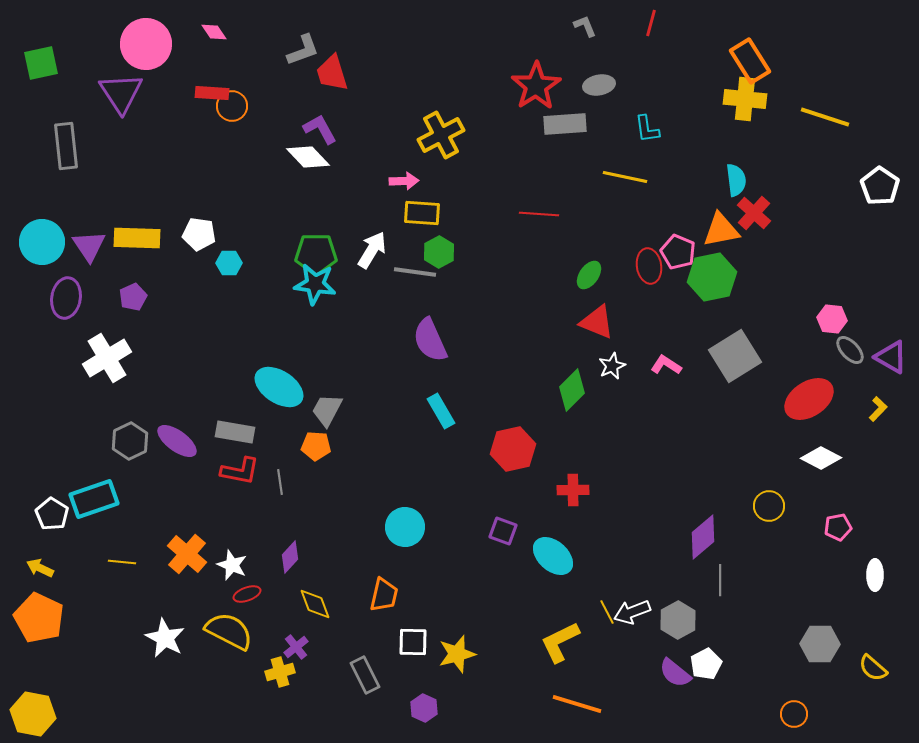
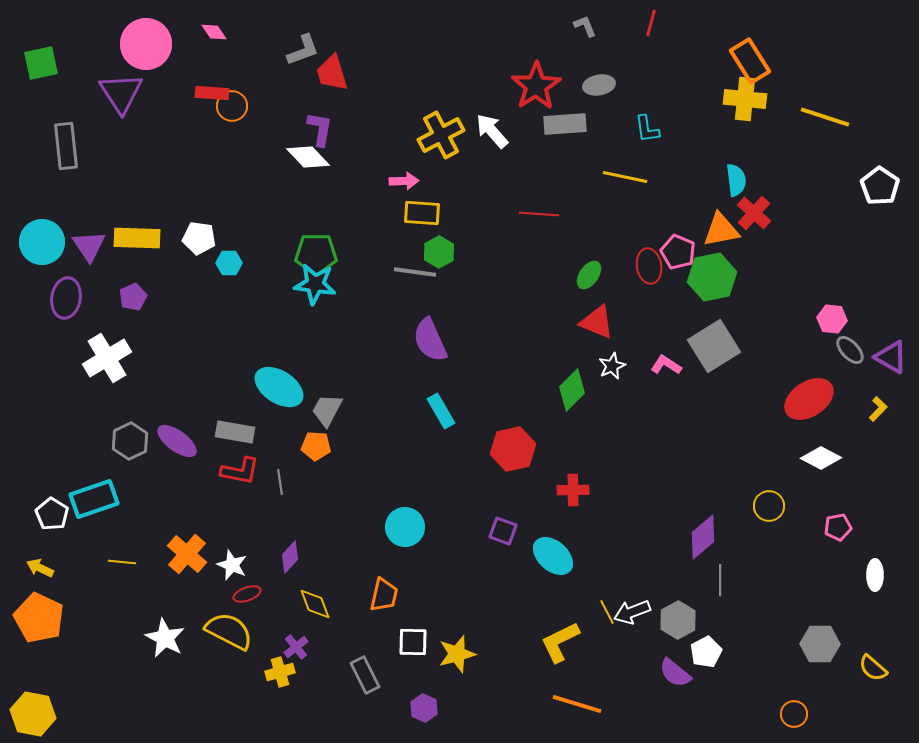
purple L-shape at (320, 129): rotated 39 degrees clockwise
white pentagon at (199, 234): moved 4 px down
white arrow at (372, 250): moved 120 px right, 119 px up; rotated 72 degrees counterclockwise
gray square at (735, 356): moved 21 px left, 10 px up
white pentagon at (706, 664): moved 12 px up
